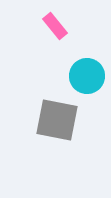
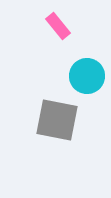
pink rectangle: moved 3 px right
